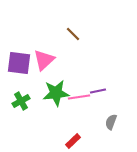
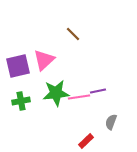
purple square: moved 1 px left, 3 px down; rotated 20 degrees counterclockwise
green cross: rotated 18 degrees clockwise
red rectangle: moved 13 px right
